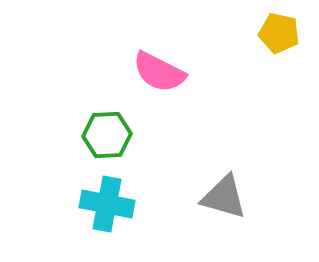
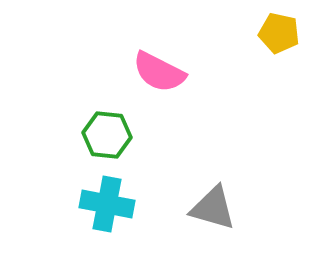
green hexagon: rotated 9 degrees clockwise
gray triangle: moved 11 px left, 11 px down
